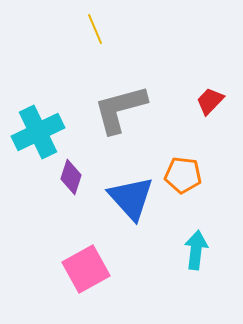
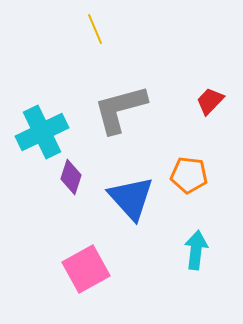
cyan cross: moved 4 px right
orange pentagon: moved 6 px right
